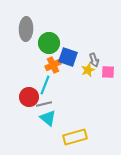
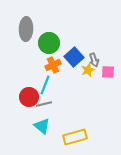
blue square: moved 6 px right; rotated 30 degrees clockwise
cyan triangle: moved 6 px left, 8 px down
